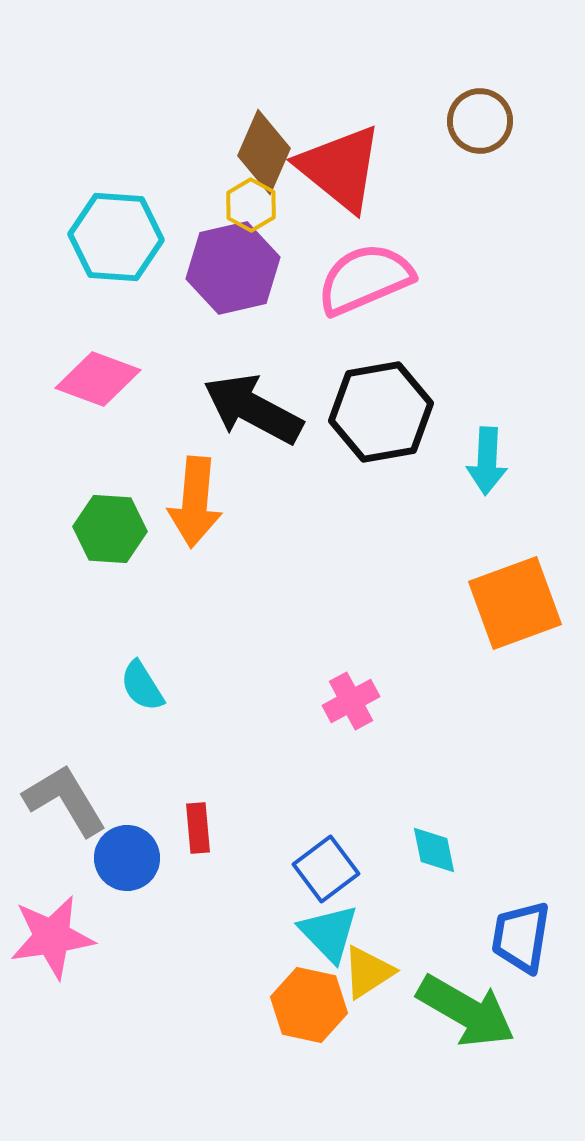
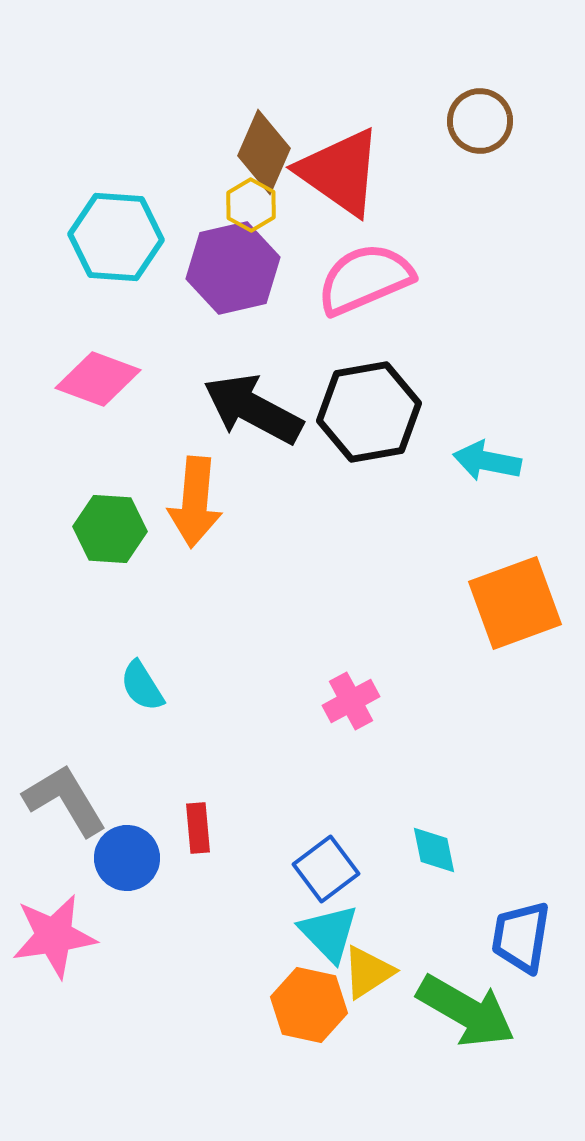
red triangle: moved 4 px down; rotated 4 degrees counterclockwise
black hexagon: moved 12 px left
cyan arrow: rotated 98 degrees clockwise
pink star: moved 2 px right, 1 px up
